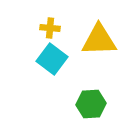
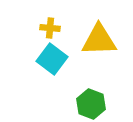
green hexagon: rotated 24 degrees clockwise
